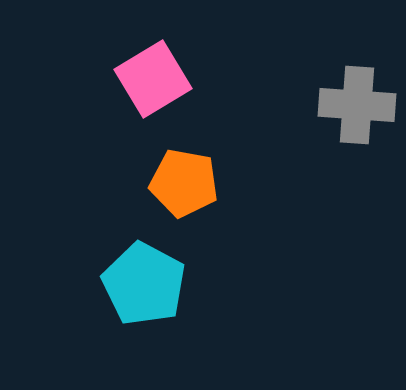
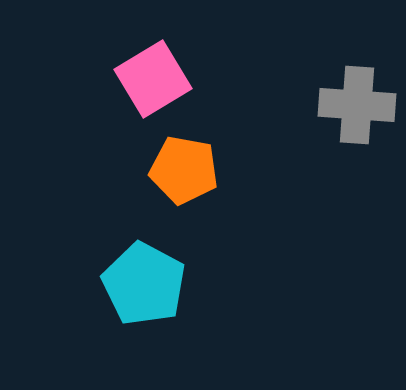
orange pentagon: moved 13 px up
